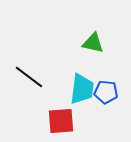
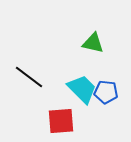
cyan trapezoid: rotated 52 degrees counterclockwise
